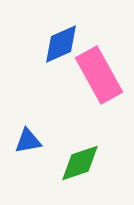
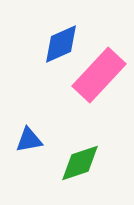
pink rectangle: rotated 72 degrees clockwise
blue triangle: moved 1 px right, 1 px up
